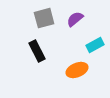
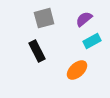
purple semicircle: moved 9 px right
cyan rectangle: moved 3 px left, 4 px up
orange ellipse: rotated 20 degrees counterclockwise
